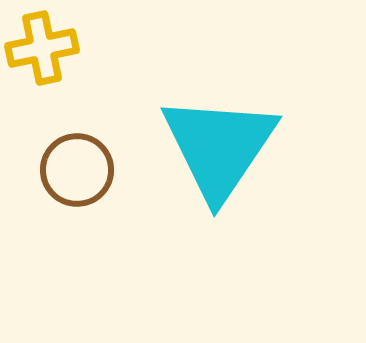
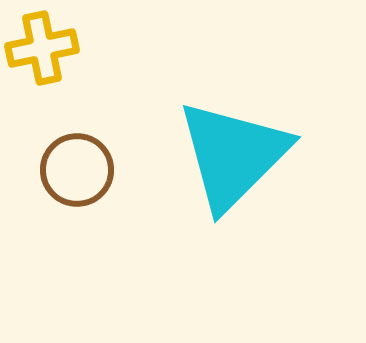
cyan triangle: moved 14 px right, 8 px down; rotated 11 degrees clockwise
